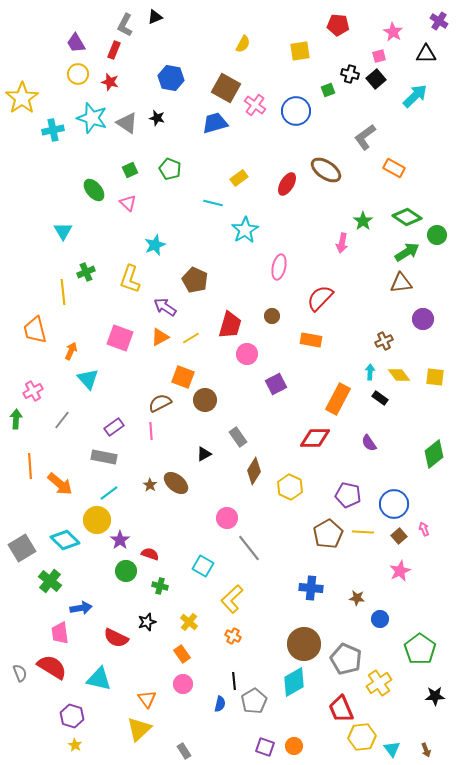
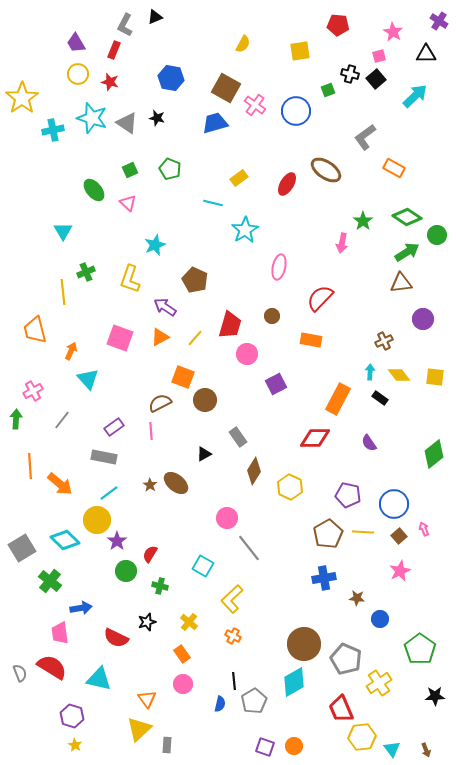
yellow line at (191, 338): moved 4 px right; rotated 18 degrees counterclockwise
purple star at (120, 540): moved 3 px left, 1 px down
red semicircle at (150, 554): rotated 78 degrees counterclockwise
blue cross at (311, 588): moved 13 px right, 10 px up; rotated 15 degrees counterclockwise
gray rectangle at (184, 751): moved 17 px left, 6 px up; rotated 35 degrees clockwise
